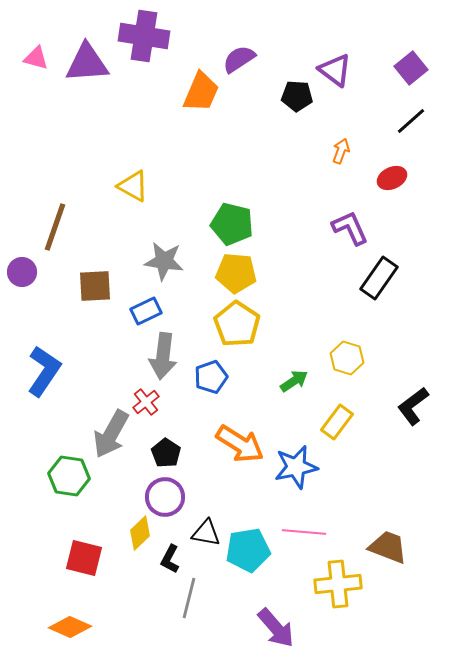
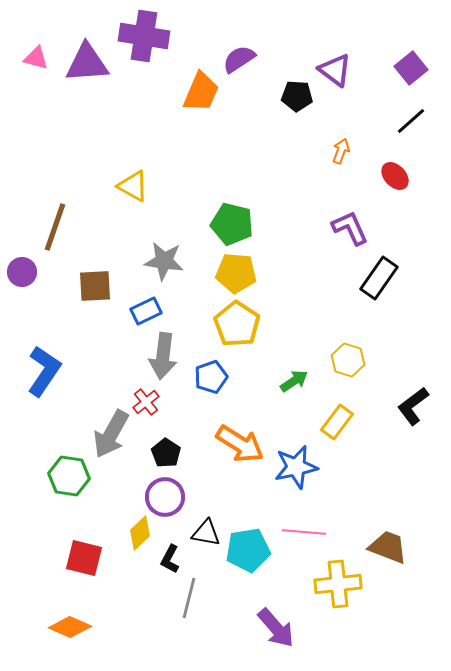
red ellipse at (392, 178): moved 3 px right, 2 px up; rotated 72 degrees clockwise
yellow hexagon at (347, 358): moved 1 px right, 2 px down
